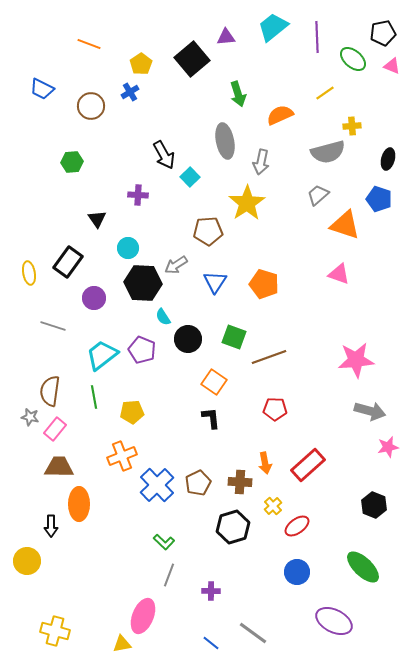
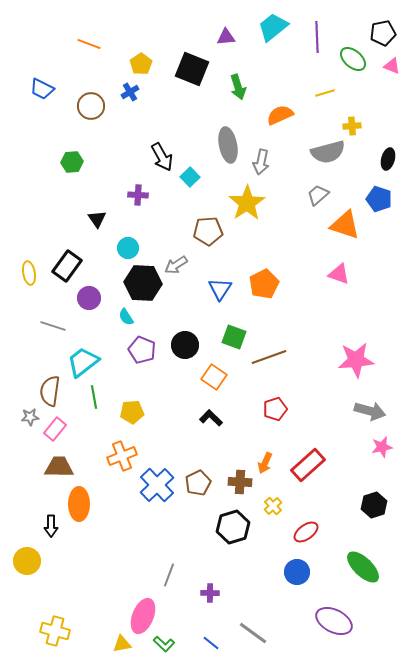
black square at (192, 59): moved 10 px down; rotated 28 degrees counterclockwise
yellow line at (325, 93): rotated 18 degrees clockwise
green arrow at (238, 94): moved 7 px up
gray ellipse at (225, 141): moved 3 px right, 4 px down
black arrow at (164, 155): moved 2 px left, 2 px down
black rectangle at (68, 262): moved 1 px left, 4 px down
blue triangle at (215, 282): moved 5 px right, 7 px down
orange pentagon at (264, 284): rotated 28 degrees clockwise
purple circle at (94, 298): moved 5 px left
cyan semicircle at (163, 317): moved 37 px left
black circle at (188, 339): moved 3 px left, 6 px down
cyan trapezoid at (102, 355): moved 19 px left, 7 px down
orange square at (214, 382): moved 5 px up
red pentagon at (275, 409): rotated 20 degrees counterclockwise
gray star at (30, 417): rotated 18 degrees counterclockwise
black L-shape at (211, 418): rotated 40 degrees counterclockwise
pink star at (388, 447): moved 6 px left
orange arrow at (265, 463): rotated 35 degrees clockwise
black hexagon at (374, 505): rotated 20 degrees clockwise
red ellipse at (297, 526): moved 9 px right, 6 px down
green L-shape at (164, 542): moved 102 px down
purple cross at (211, 591): moved 1 px left, 2 px down
